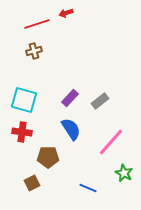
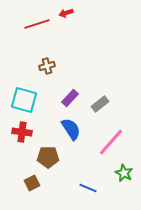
brown cross: moved 13 px right, 15 px down
gray rectangle: moved 3 px down
